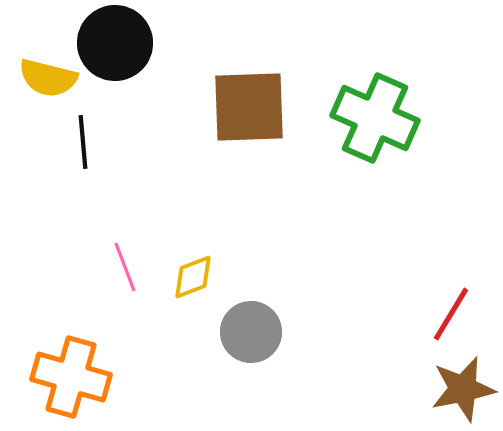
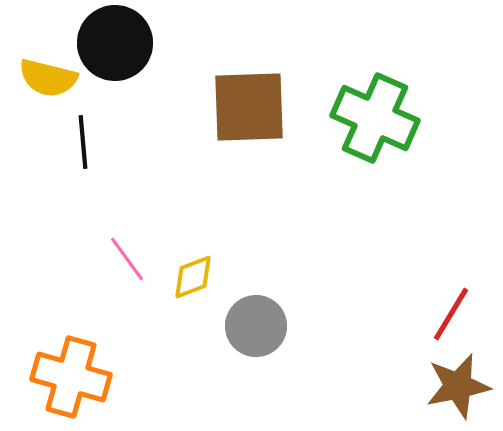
pink line: moved 2 px right, 8 px up; rotated 15 degrees counterclockwise
gray circle: moved 5 px right, 6 px up
brown star: moved 5 px left, 3 px up
